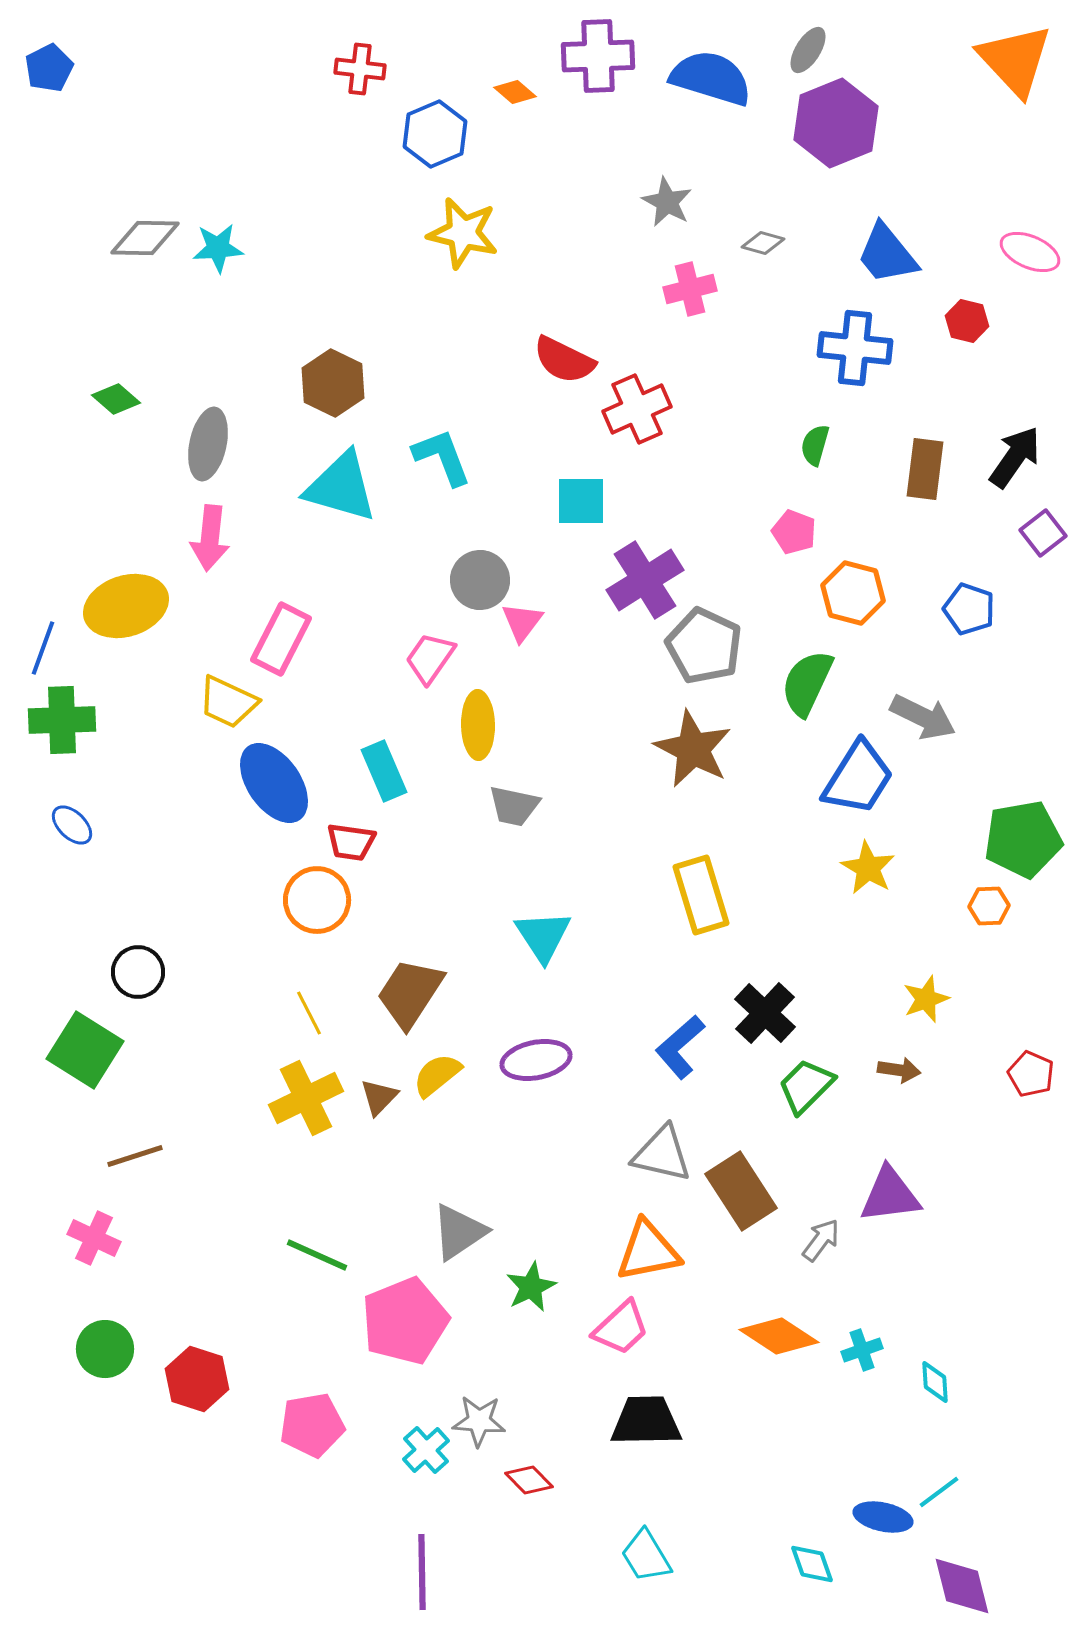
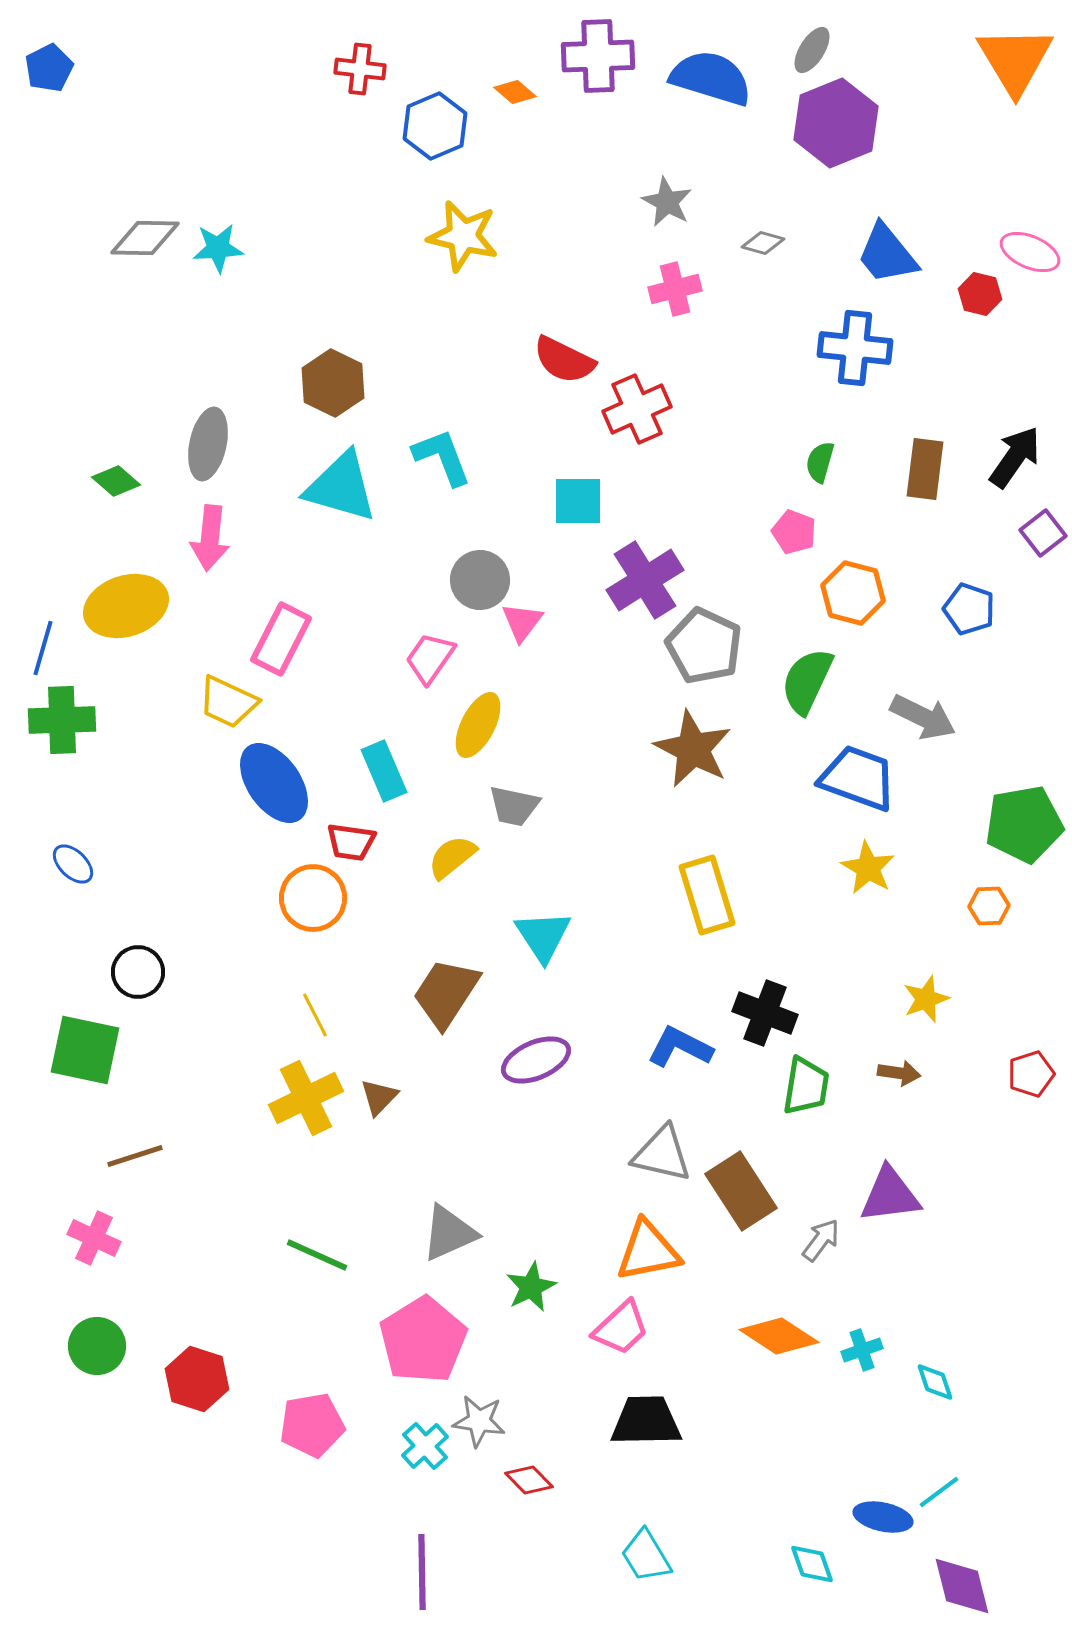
gray ellipse at (808, 50): moved 4 px right
orange triangle at (1015, 60): rotated 12 degrees clockwise
blue hexagon at (435, 134): moved 8 px up
yellow star at (463, 233): moved 3 px down
pink cross at (690, 289): moved 15 px left
red hexagon at (967, 321): moved 13 px right, 27 px up
green diamond at (116, 399): moved 82 px down
green semicircle at (815, 445): moved 5 px right, 17 px down
cyan square at (581, 501): moved 3 px left
blue line at (43, 648): rotated 4 degrees counterclockwise
green semicircle at (807, 683): moved 2 px up
yellow ellipse at (478, 725): rotated 28 degrees clockwise
blue trapezoid at (858, 778): rotated 102 degrees counterclockwise
blue ellipse at (72, 825): moved 1 px right, 39 px down
green pentagon at (1023, 839): moved 1 px right, 15 px up
yellow rectangle at (701, 895): moved 6 px right
orange circle at (317, 900): moved 4 px left, 2 px up
brown trapezoid at (410, 993): moved 36 px right
yellow line at (309, 1013): moved 6 px right, 2 px down
black cross at (765, 1013): rotated 22 degrees counterclockwise
blue L-shape at (680, 1047): rotated 68 degrees clockwise
green square at (85, 1050): rotated 20 degrees counterclockwise
purple ellipse at (536, 1060): rotated 12 degrees counterclockwise
brown arrow at (899, 1070): moved 3 px down
red pentagon at (1031, 1074): rotated 30 degrees clockwise
yellow semicircle at (437, 1075): moved 15 px right, 218 px up
green trapezoid at (806, 1086): rotated 144 degrees clockwise
gray triangle at (459, 1232): moved 10 px left, 1 px down; rotated 10 degrees clockwise
pink pentagon at (405, 1321): moved 18 px right, 19 px down; rotated 10 degrees counterclockwise
green circle at (105, 1349): moved 8 px left, 3 px up
cyan diamond at (935, 1382): rotated 15 degrees counterclockwise
gray star at (479, 1421): rotated 4 degrees clockwise
cyan cross at (426, 1450): moved 1 px left, 4 px up
